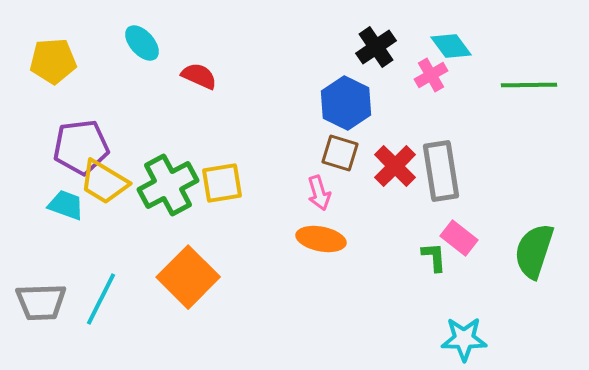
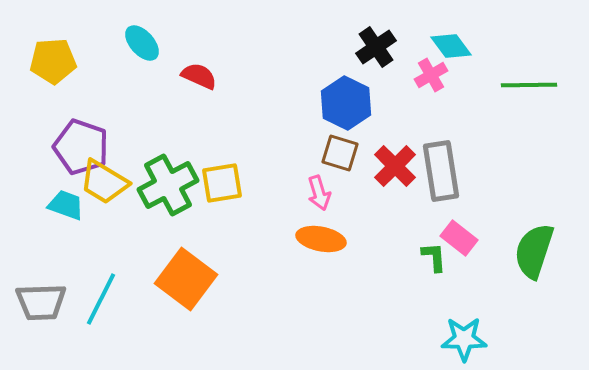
purple pentagon: rotated 26 degrees clockwise
orange square: moved 2 px left, 2 px down; rotated 8 degrees counterclockwise
